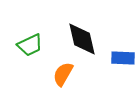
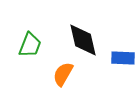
black diamond: moved 1 px right, 1 px down
green trapezoid: rotated 44 degrees counterclockwise
